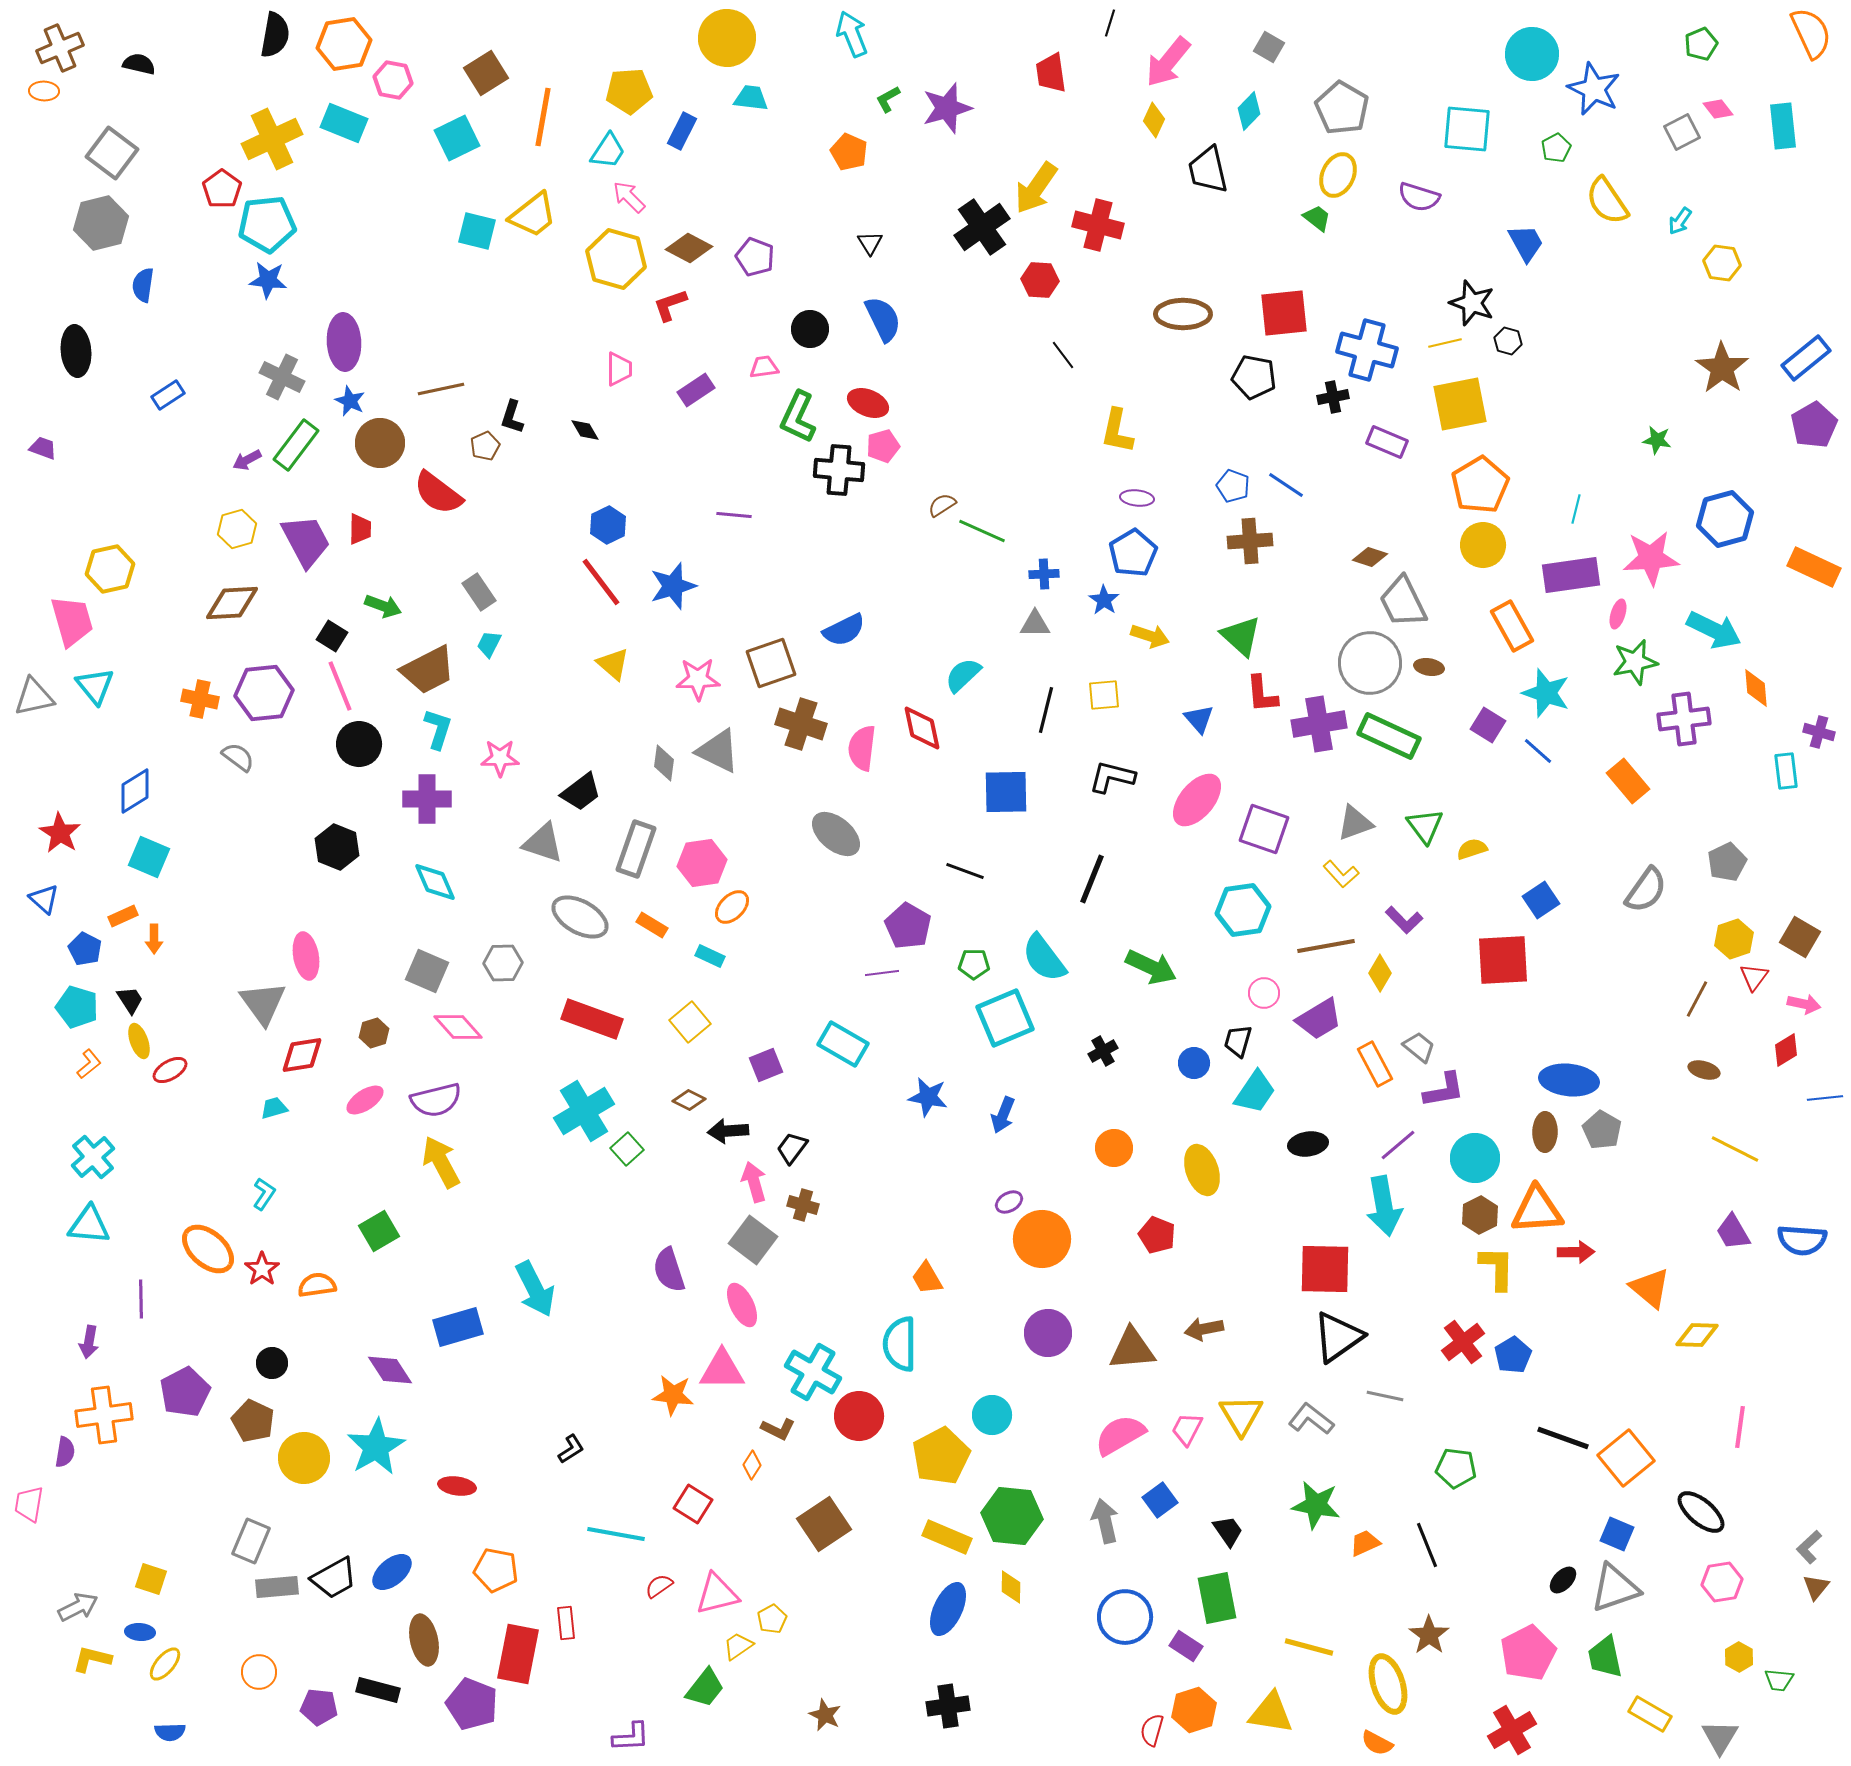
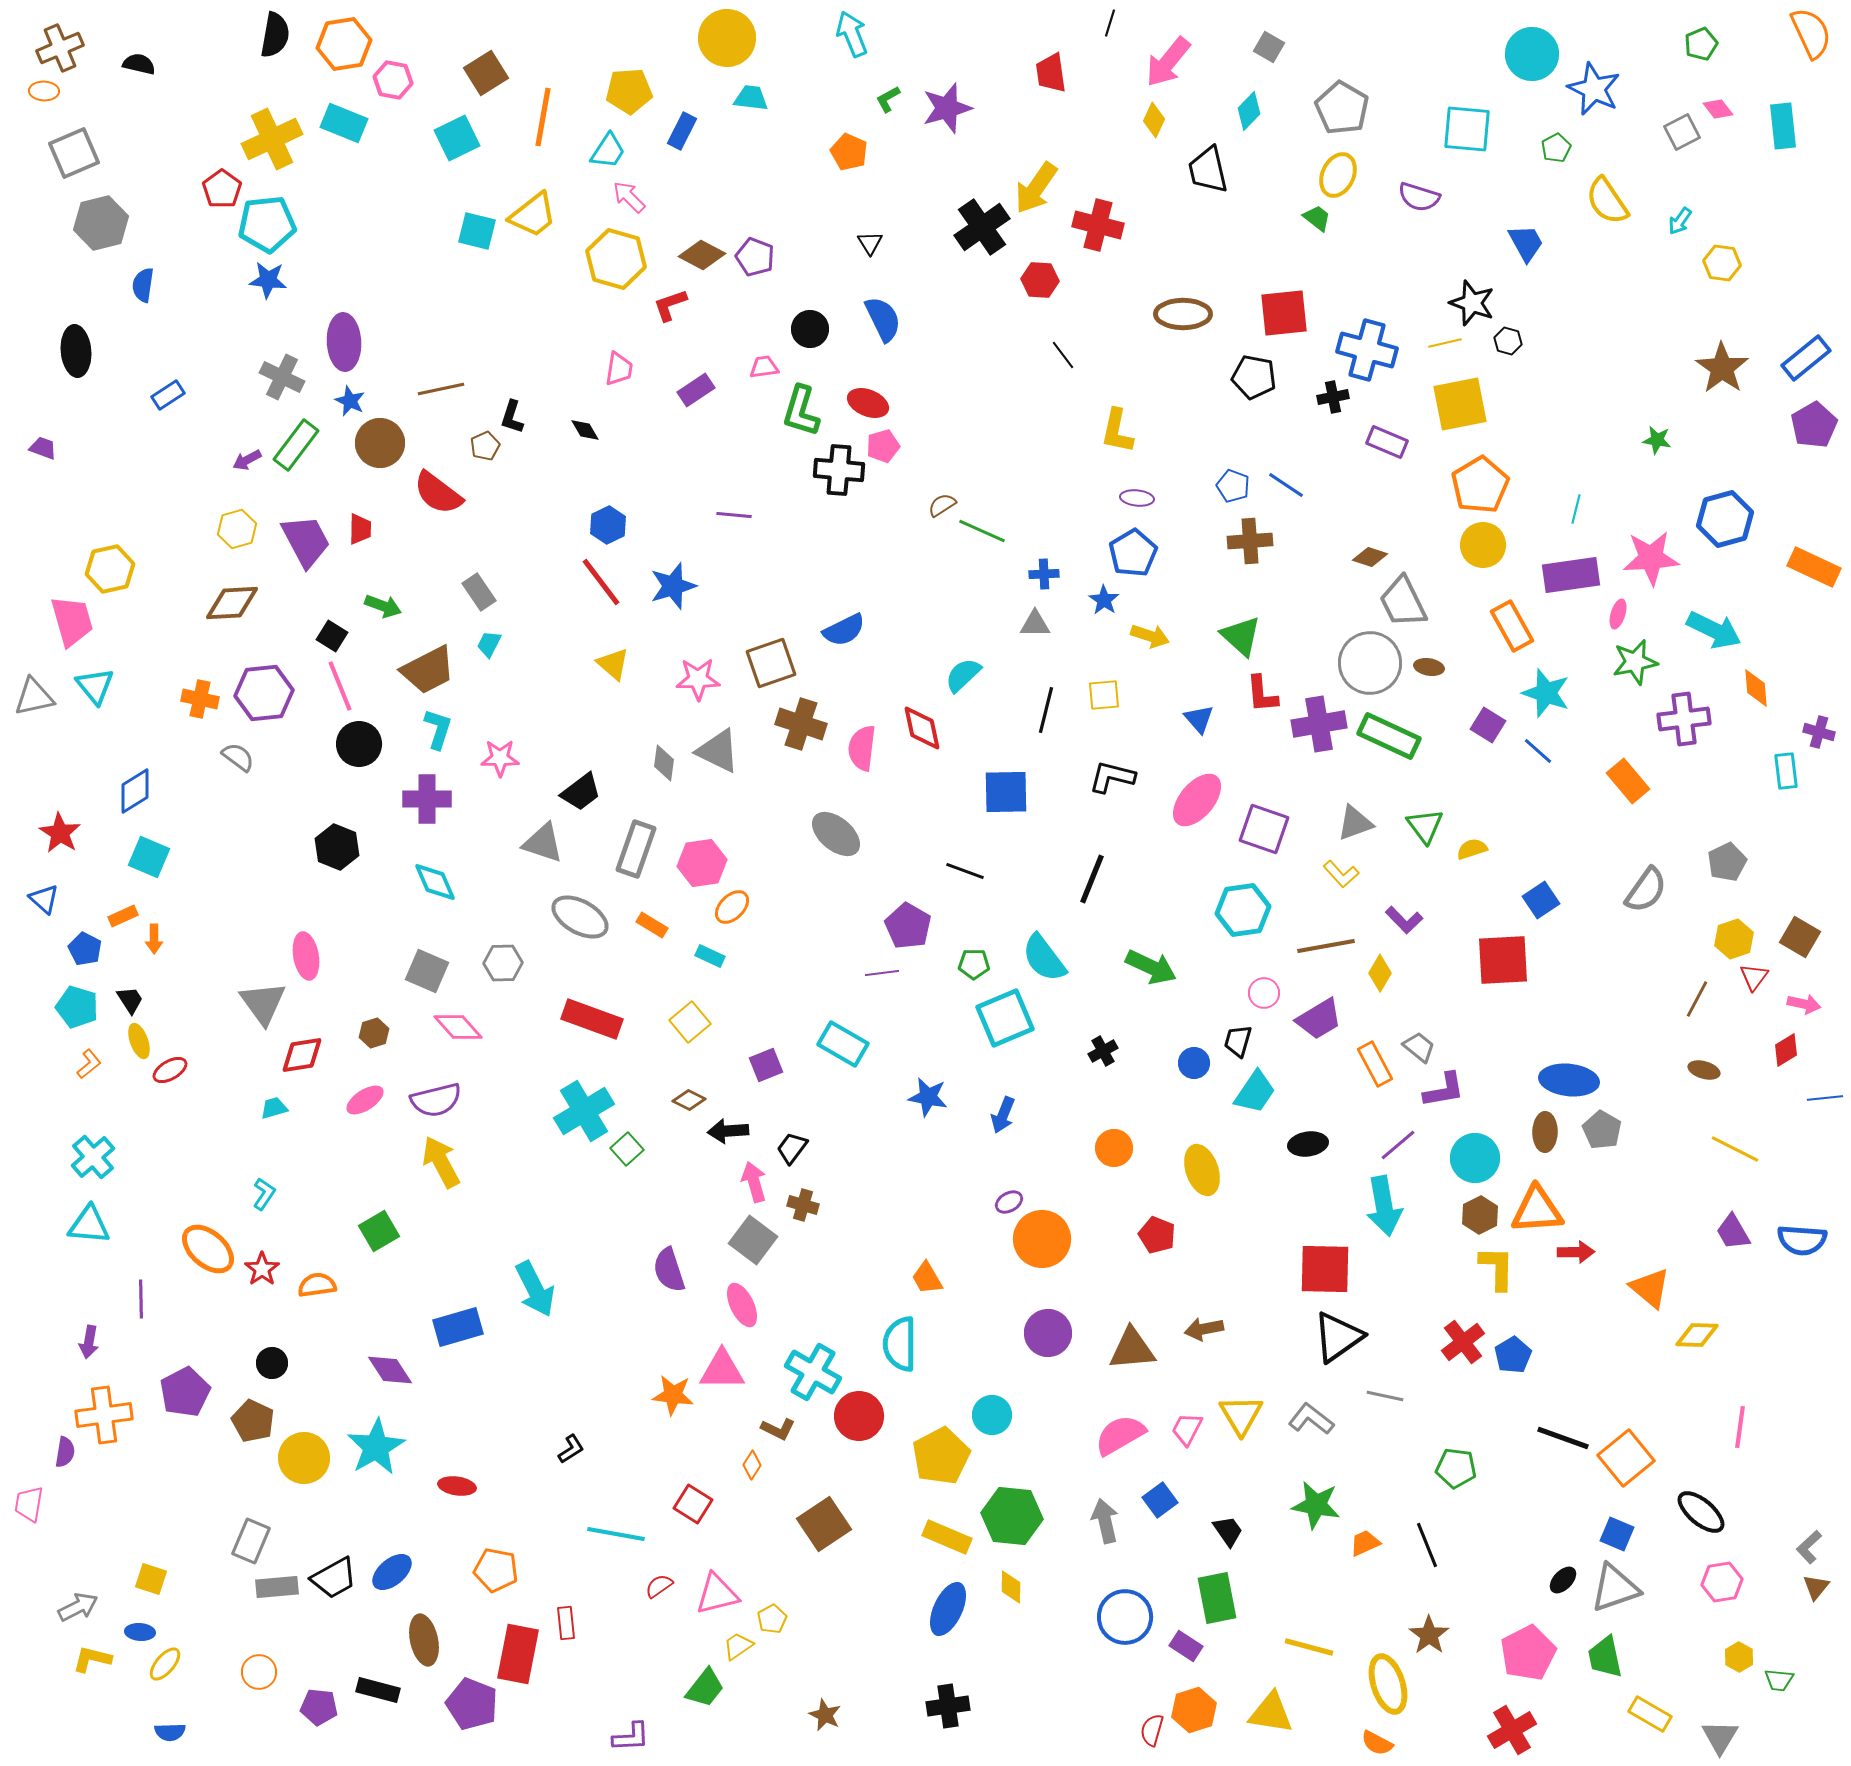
gray square at (112, 153): moved 38 px left; rotated 30 degrees clockwise
brown diamond at (689, 248): moved 13 px right, 7 px down
pink trapezoid at (619, 369): rotated 9 degrees clockwise
green L-shape at (798, 417): moved 3 px right, 6 px up; rotated 8 degrees counterclockwise
